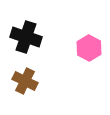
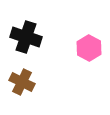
brown cross: moved 3 px left, 1 px down
